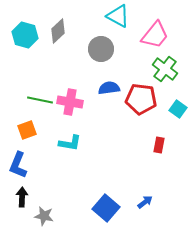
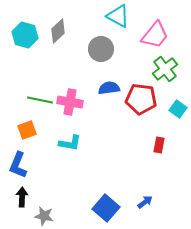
green cross: rotated 15 degrees clockwise
